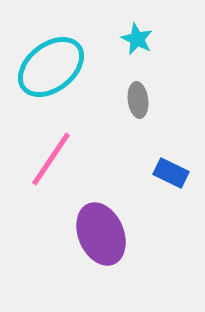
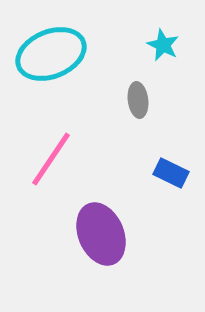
cyan star: moved 26 px right, 6 px down
cyan ellipse: moved 13 px up; rotated 16 degrees clockwise
